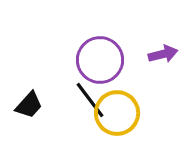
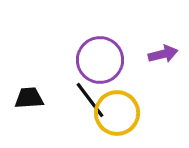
black trapezoid: moved 7 px up; rotated 136 degrees counterclockwise
